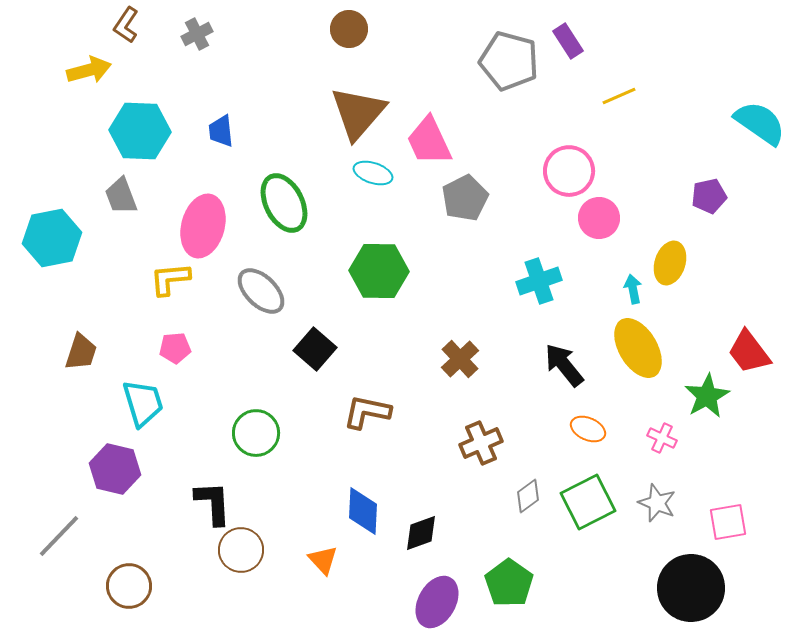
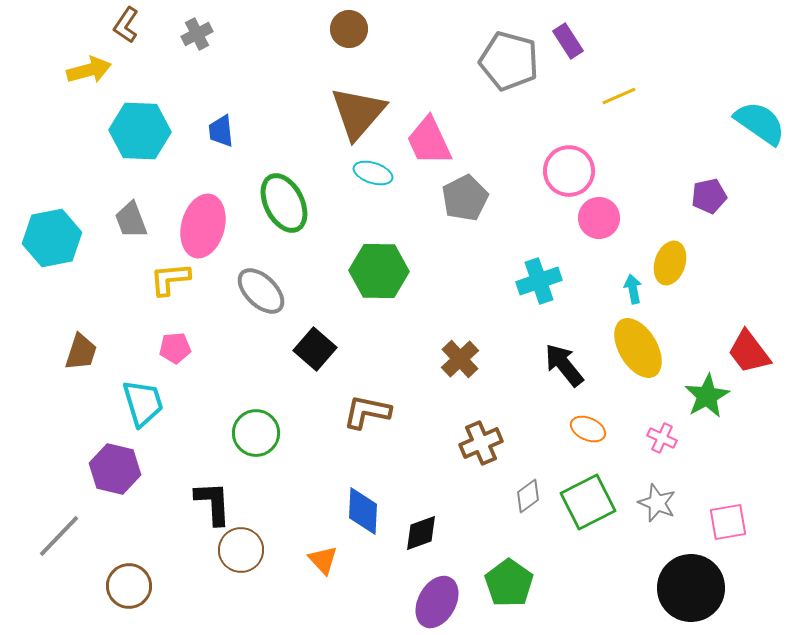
gray trapezoid at (121, 196): moved 10 px right, 24 px down
